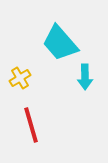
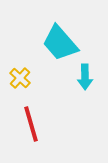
yellow cross: rotated 15 degrees counterclockwise
red line: moved 1 px up
